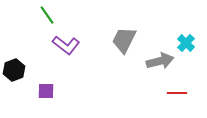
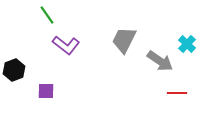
cyan cross: moved 1 px right, 1 px down
gray arrow: rotated 48 degrees clockwise
